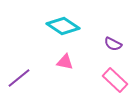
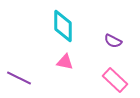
cyan diamond: rotated 56 degrees clockwise
purple semicircle: moved 3 px up
purple line: rotated 65 degrees clockwise
